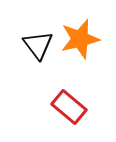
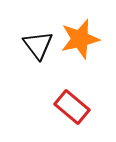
red rectangle: moved 3 px right
